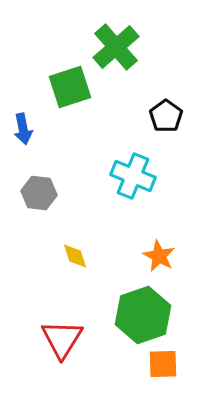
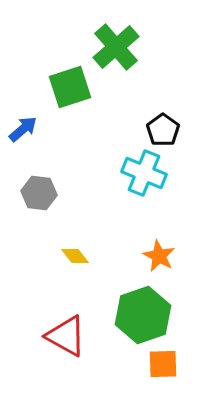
black pentagon: moved 3 px left, 14 px down
blue arrow: rotated 120 degrees counterclockwise
cyan cross: moved 11 px right, 3 px up
yellow diamond: rotated 20 degrees counterclockwise
red triangle: moved 4 px right, 3 px up; rotated 33 degrees counterclockwise
